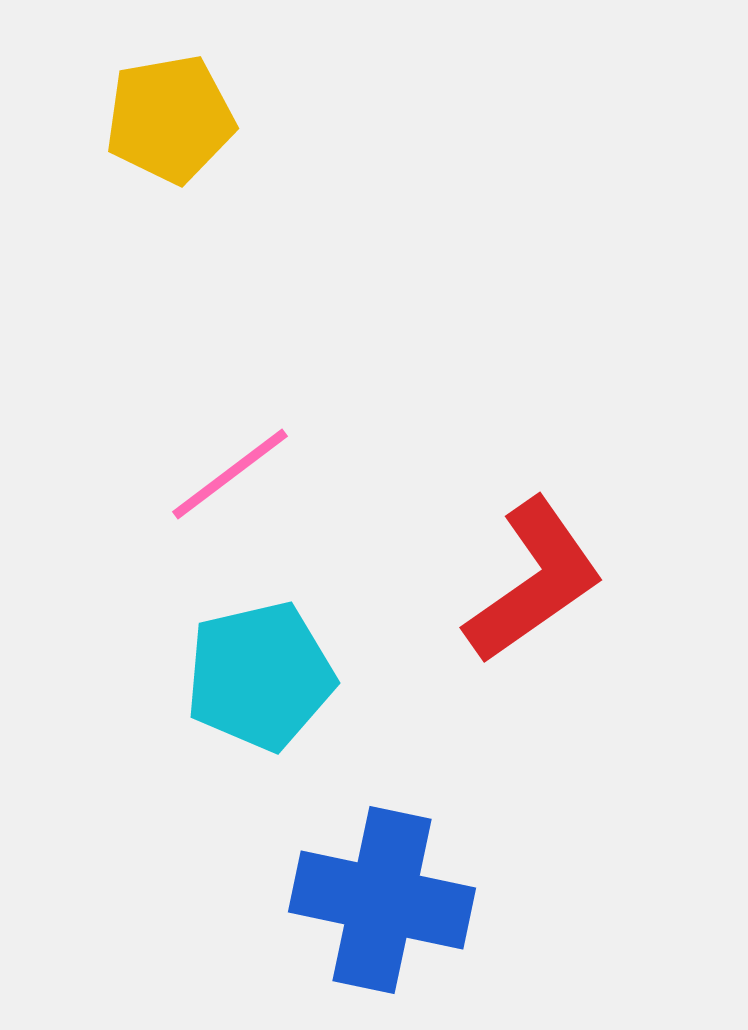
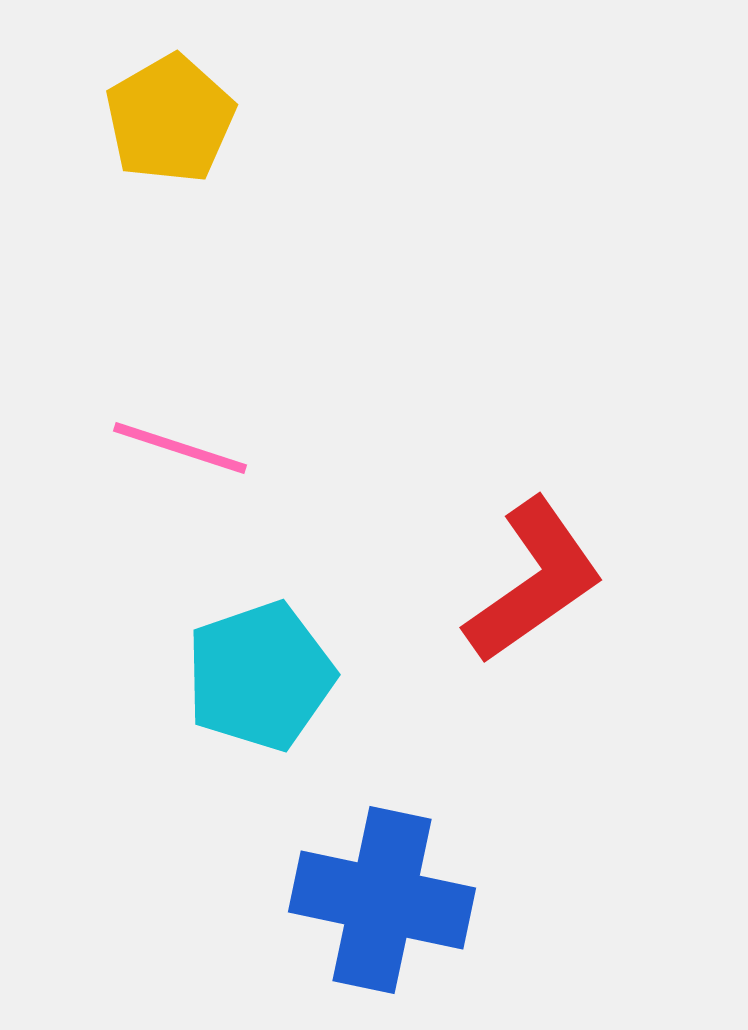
yellow pentagon: rotated 20 degrees counterclockwise
pink line: moved 50 px left, 26 px up; rotated 55 degrees clockwise
cyan pentagon: rotated 6 degrees counterclockwise
